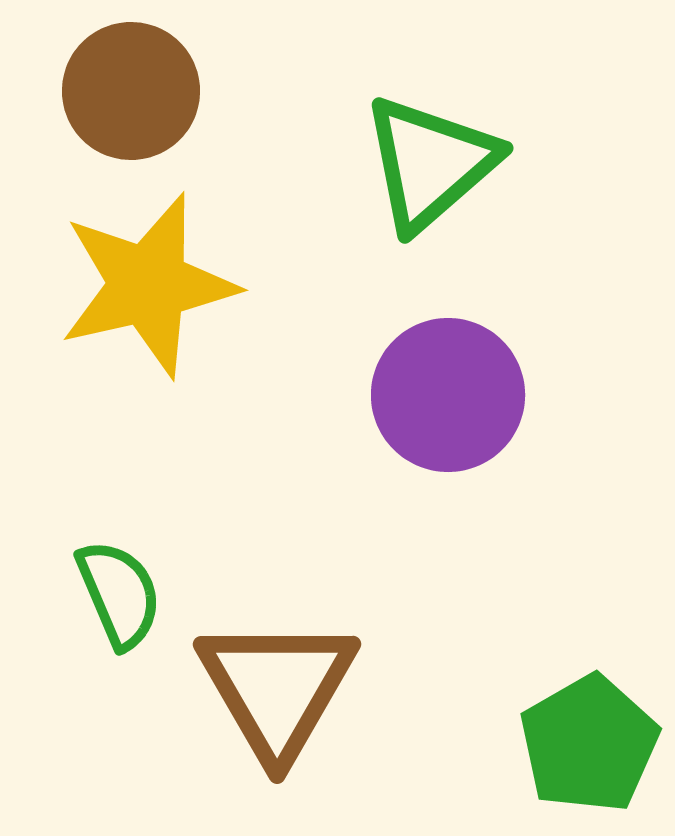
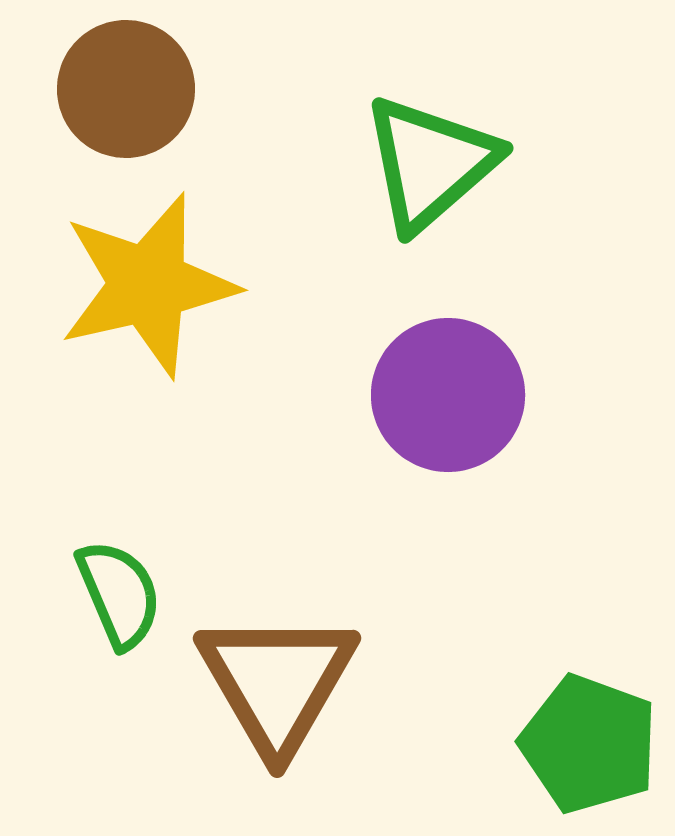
brown circle: moved 5 px left, 2 px up
brown triangle: moved 6 px up
green pentagon: rotated 22 degrees counterclockwise
